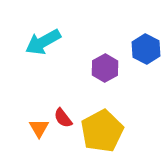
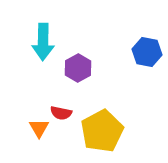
cyan arrow: rotated 60 degrees counterclockwise
blue hexagon: moved 1 px right, 3 px down; rotated 16 degrees counterclockwise
purple hexagon: moved 27 px left
red semicircle: moved 2 px left, 5 px up; rotated 40 degrees counterclockwise
